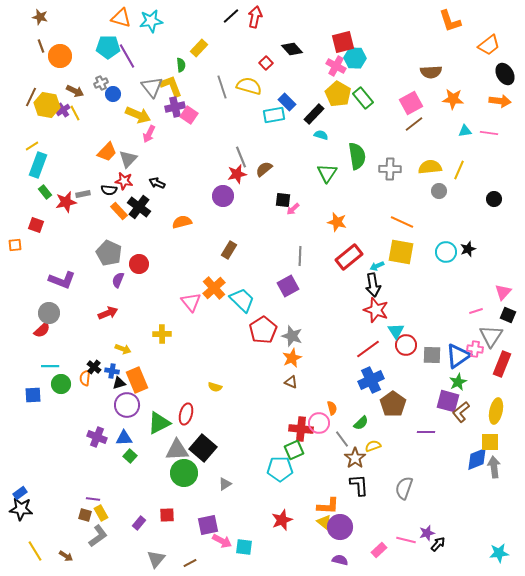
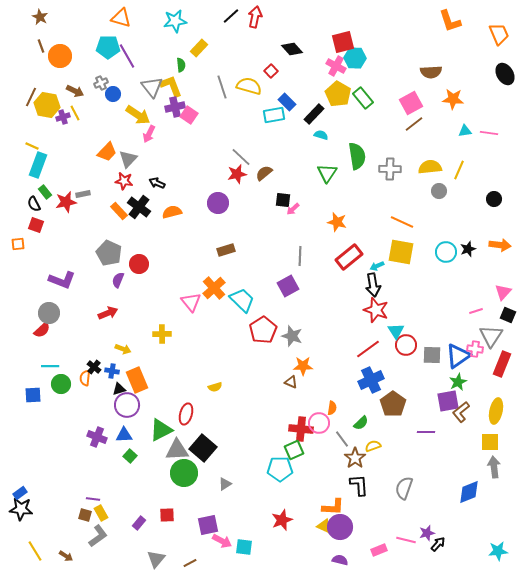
brown star at (40, 17): rotated 14 degrees clockwise
cyan star at (151, 21): moved 24 px right
orange trapezoid at (489, 45): moved 10 px right, 11 px up; rotated 75 degrees counterclockwise
red square at (266, 63): moved 5 px right, 8 px down
orange arrow at (500, 101): moved 144 px down
purple cross at (63, 110): moved 7 px down; rotated 16 degrees clockwise
yellow arrow at (138, 115): rotated 10 degrees clockwise
yellow line at (32, 146): rotated 56 degrees clockwise
gray line at (241, 157): rotated 25 degrees counterclockwise
brown semicircle at (264, 169): moved 4 px down
black semicircle at (109, 190): moved 75 px left, 14 px down; rotated 56 degrees clockwise
purple circle at (223, 196): moved 5 px left, 7 px down
orange semicircle at (182, 222): moved 10 px left, 10 px up
orange square at (15, 245): moved 3 px right, 1 px up
brown rectangle at (229, 250): moved 3 px left; rotated 42 degrees clockwise
orange star at (292, 358): moved 11 px right, 8 px down; rotated 24 degrees clockwise
black triangle at (119, 383): moved 6 px down
yellow semicircle at (215, 387): rotated 32 degrees counterclockwise
purple square at (448, 401): rotated 25 degrees counterclockwise
orange semicircle at (332, 408): rotated 24 degrees clockwise
green triangle at (159, 423): moved 2 px right, 7 px down
blue triangle at (124, 438): moved 3 px up
blue diamond at (477, 459): moved 8 px left, 33 px down
orange L-shape at (328, 506): moved 5 px right, 1 px down
yellow triangle at (324, 522): moved 4 px down; rotated 14 degrees counterclockwise
pink rectangle at (379, 550): rotated 21 degrees clockwise
cyan star at (499, 553): moved 1 px left, 2 px up
